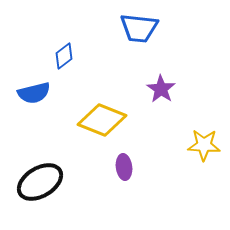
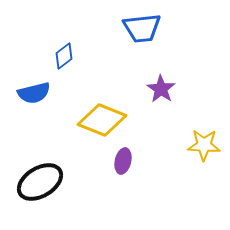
blue trapezoid: moved 3 px right; rotated 12 degrees counterclockwise
purple ellipse: moved 1 px left, 6 px up; rotated 20 degrees clockwise
